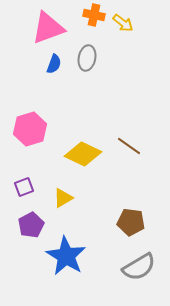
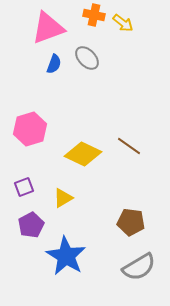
gray ellipse: rotated 55 degrees counterclockwise
